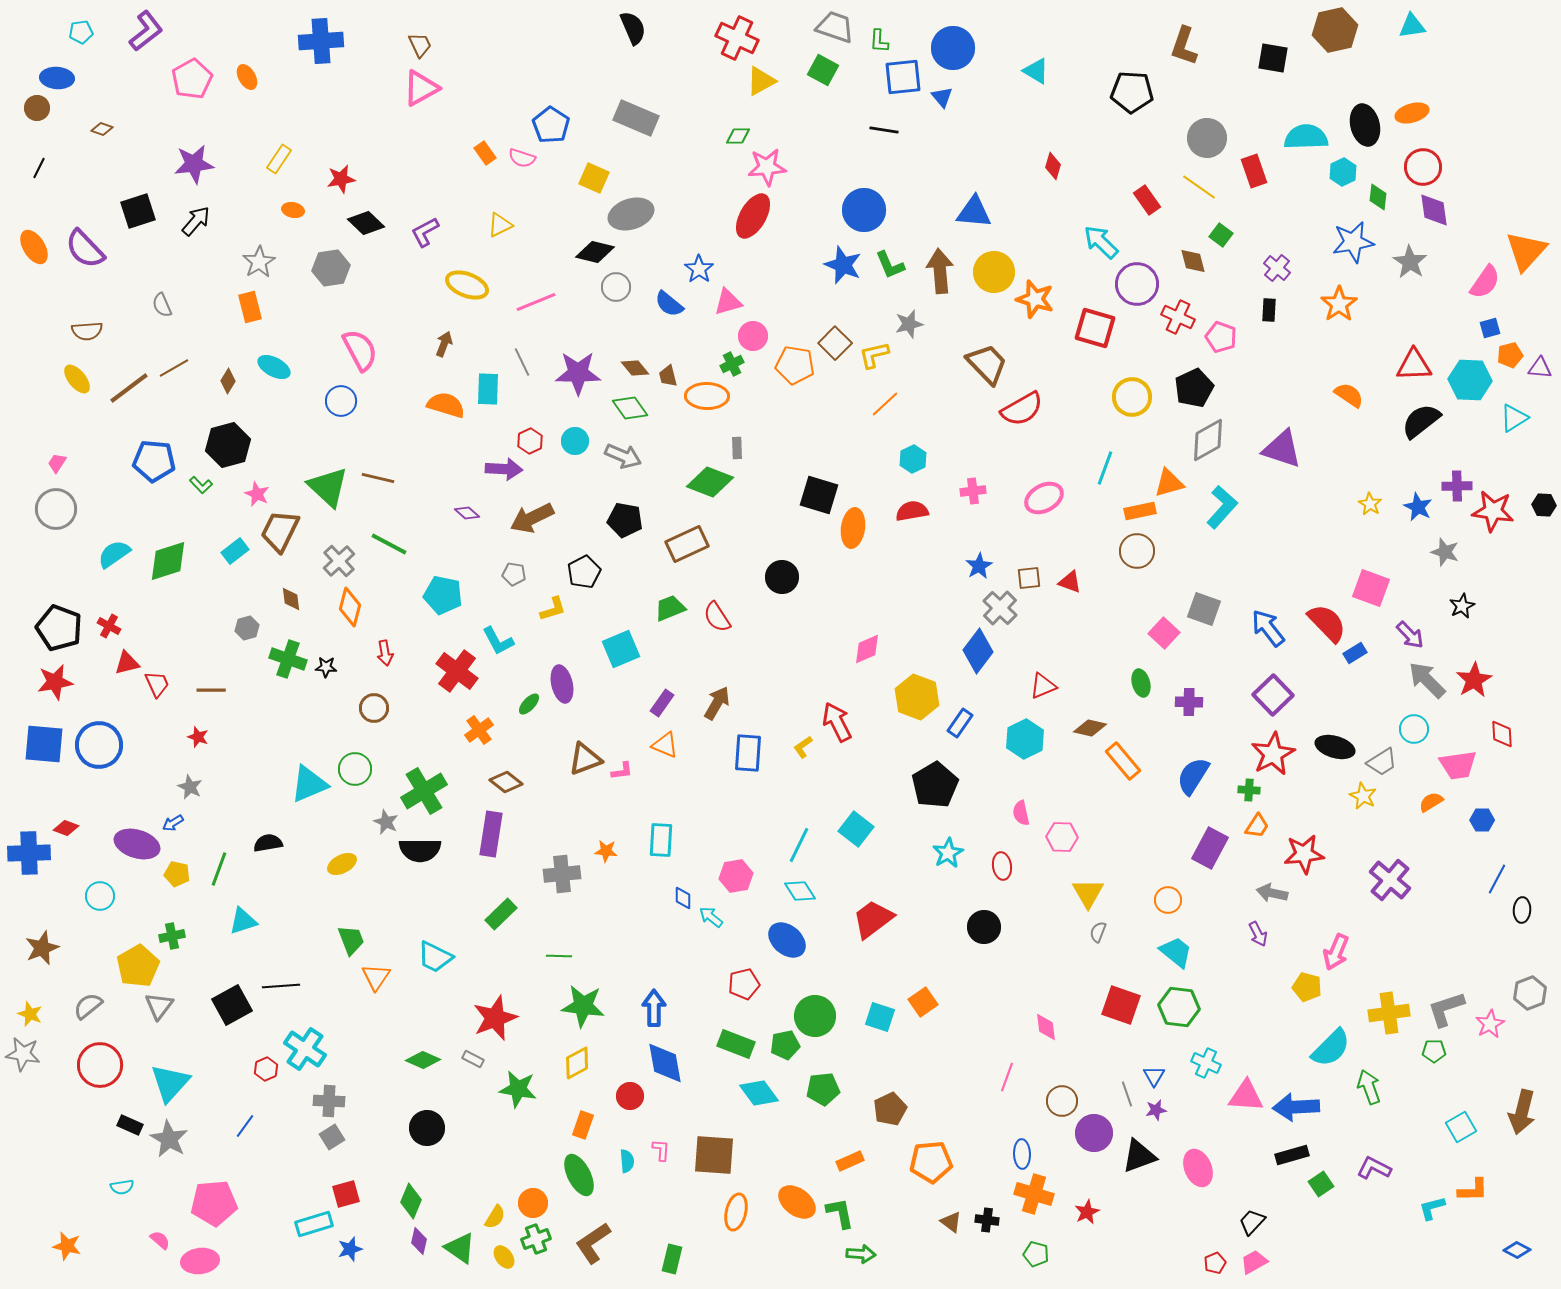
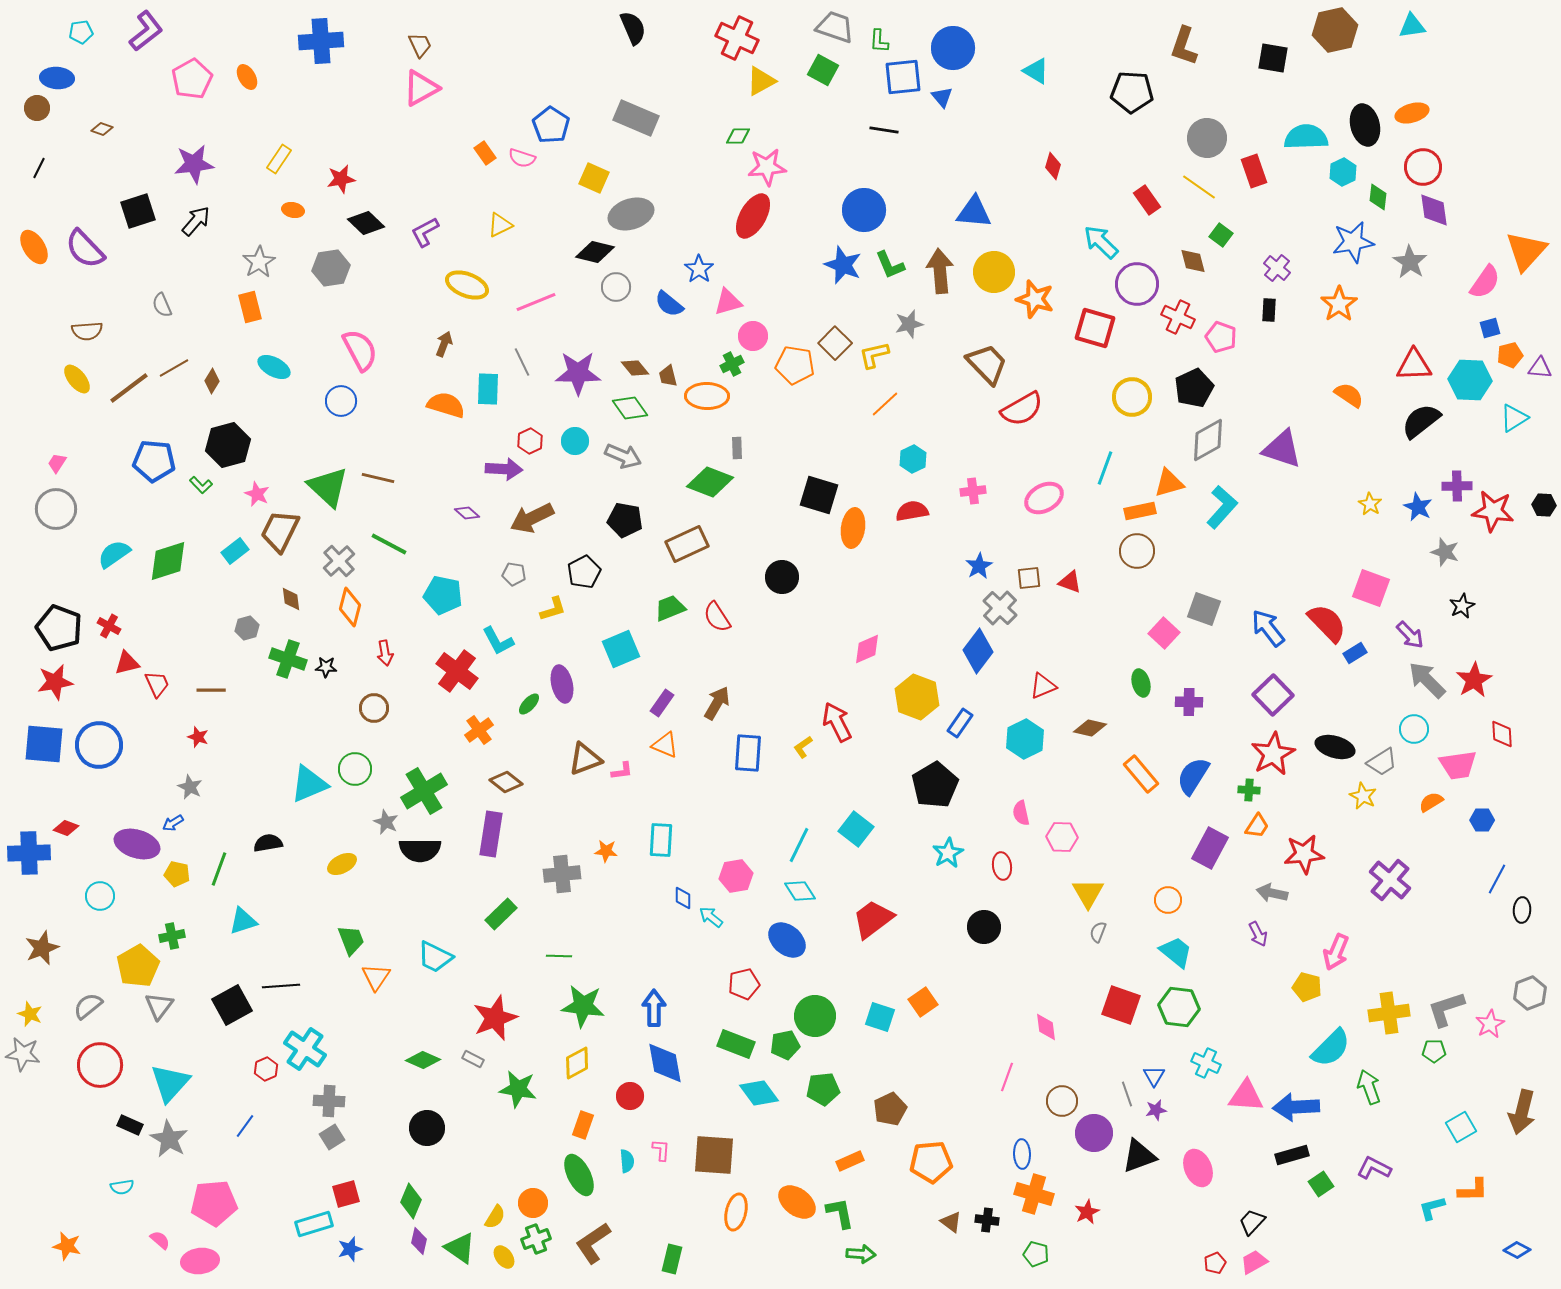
brown diamond at (228, 381): moved 16 px left
orange rectangle at (1123, 761): moved 18 px right, 13 px down
